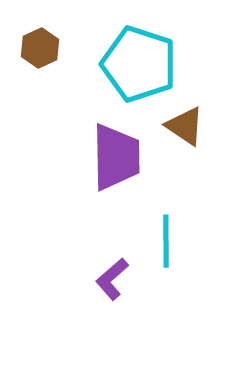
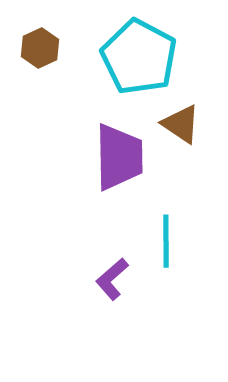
cyan pentagon: moved 7 px up; rotated 10 degrees clockwise
brown triangle: moved 4 px left, 2 px up
purple trapezoid: moved 3 px right
